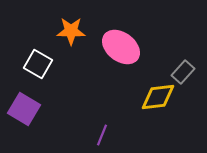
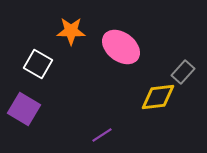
purple line: rotated 35 degrees clockwise
